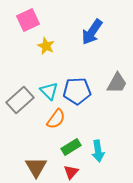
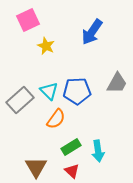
red triangle: moved 1 px right, 1 px up; rotated 28 degrees counterclockwise
